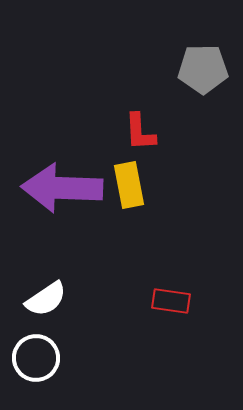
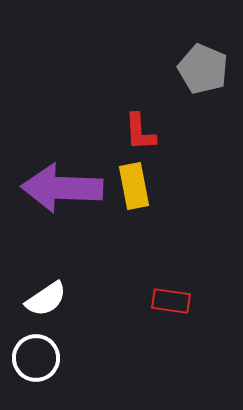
gray pentagon: rotated 24 degrees clockwise
yellow rectangle: moved 5 px right, 1 px down
